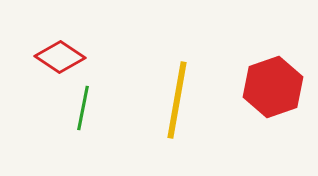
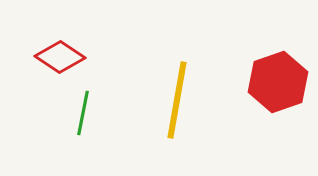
red hexagon: moved 5 px right, 5 px up
green line: moved 5 px down
